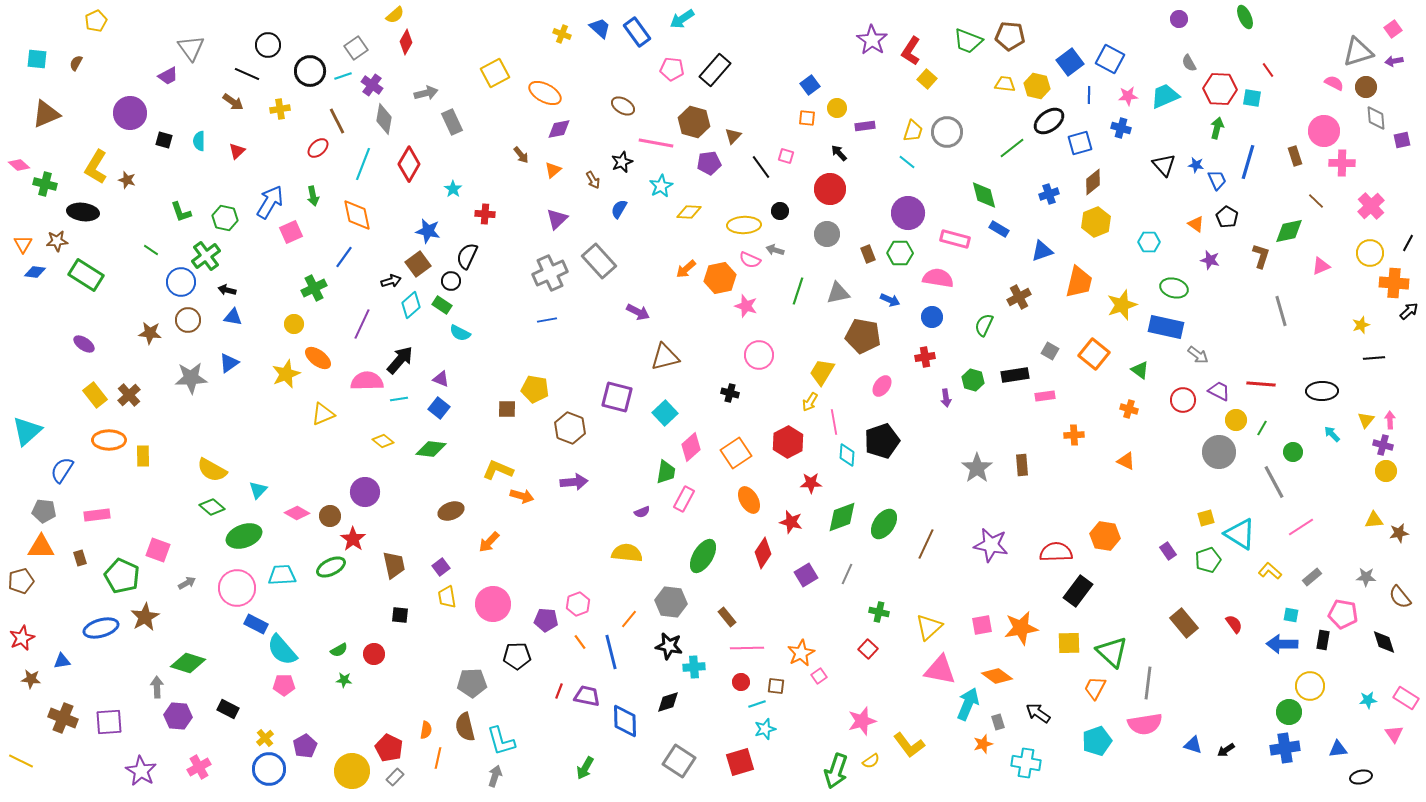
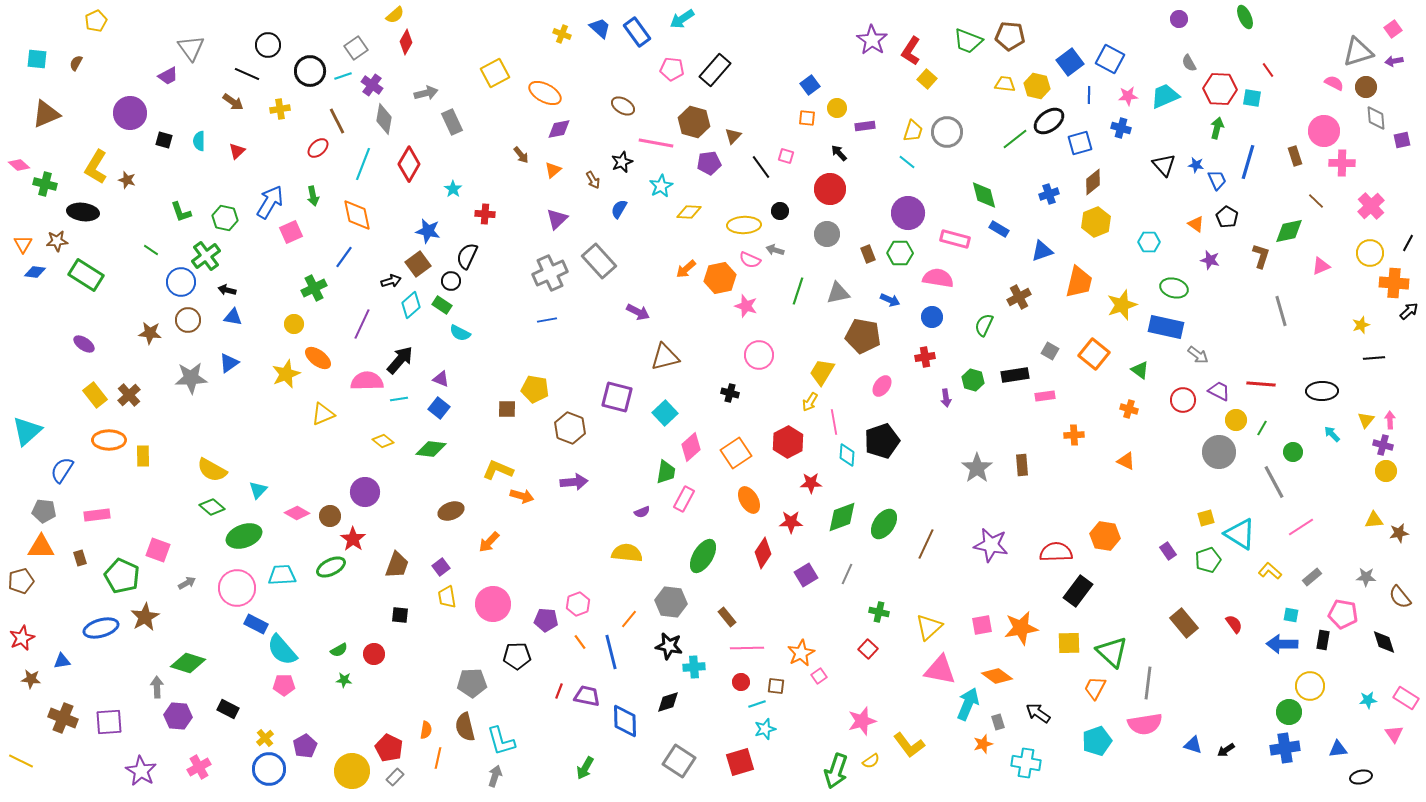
green line at (1012, 148): moved 3 px right, 9 px up
red star at (791, 522): rotated 15 degrees counterclockwise
brown trapezoid at (394, 565): moved 3 px right; rotated 32 degrees clockwise
